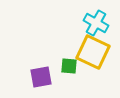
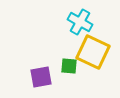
cyan cross: moved 16 px left, 1 px up
